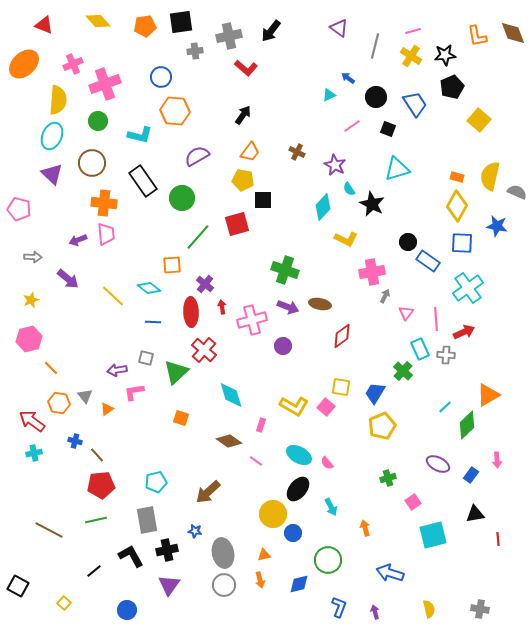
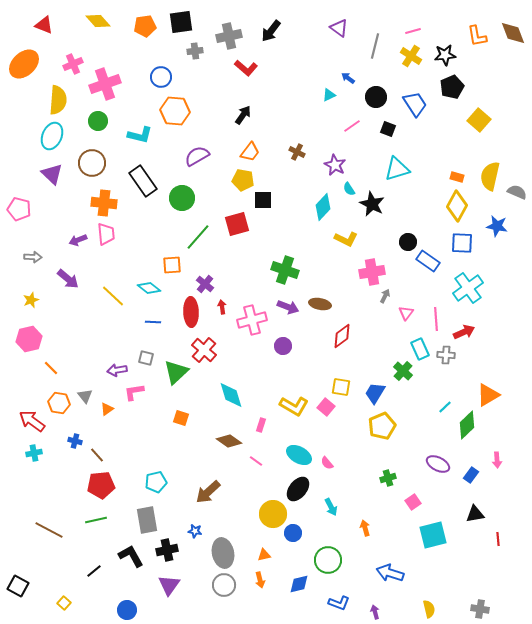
blue L-shape at (339, 607): moved 4 px up; rotated 90 degrees clockwise
